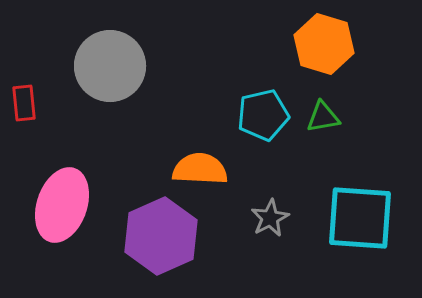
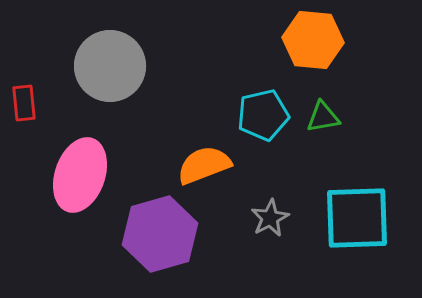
orange hexagon: moved 11 px left, 4 px up; rotated 12 degrees counterclockwise
orange semicircle: moved 4 px right, 4 px up; rotated 24 degrees counterclockwise
pink ellipse: moved 18 px right, 30 px up
cyan square: moved 3 px left; rotated 6 degrees counterclockwise
purple hexagon: moved 1 px left, 2 px up; rotated 8 degrees clockwise
